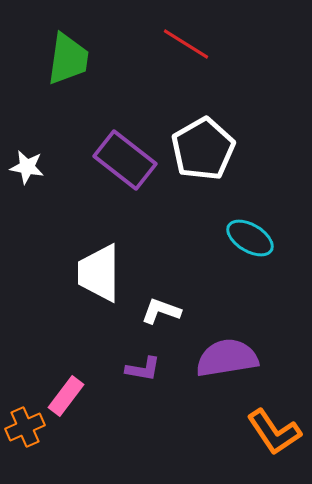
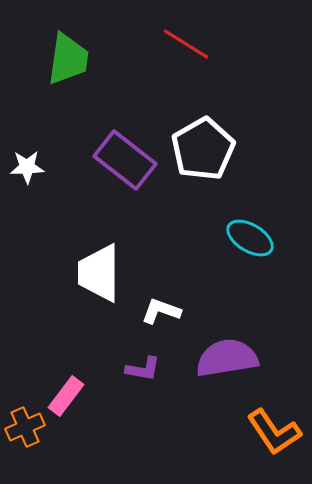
white star: rotated 12 degrees counterclockwise
